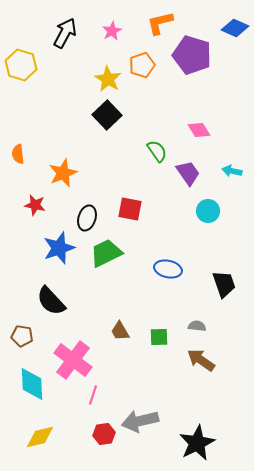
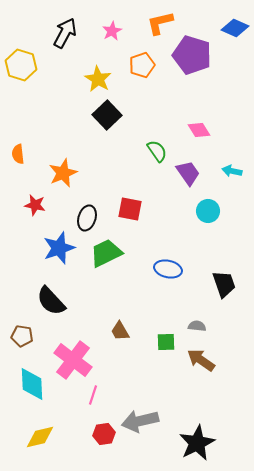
yellow star: moved 10 px left
green square: moved 7 px right, 5 px down
